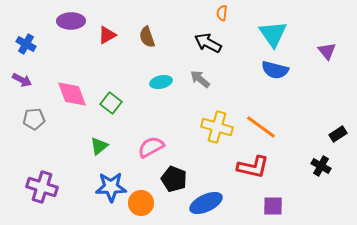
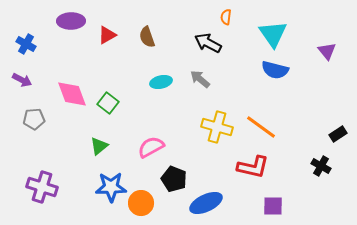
orange semicircle: moved 4 px right, 4 px down
green square: moved 3 px left
